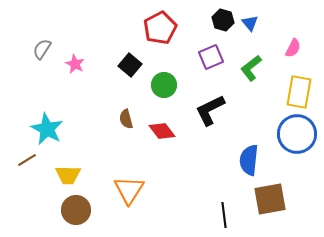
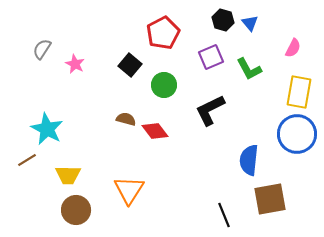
red pentagon: moved 3 px right, 5 px down
green L-shape: moved 2 px left, 1 px down; rotated 80 degrees counterclockwise
brown semicircle: rotated 120 degrees clockwise
red diamond: moved 7 px left
black line: rotated 15 degrees counterclockwise
